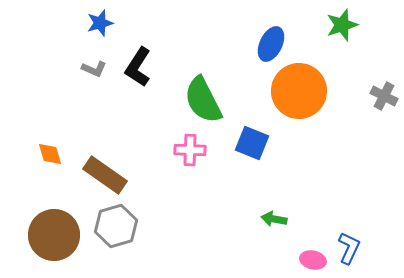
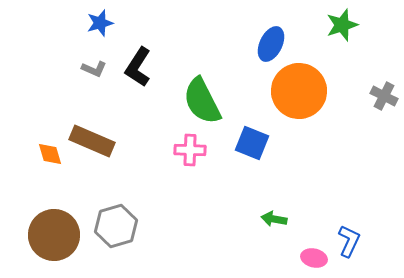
green semicircle: moved 1 px left, 1 px down
brown rectangle: moved 13 px left, 34 px up; rotated 12 degrees counterclockwise
blue L-shape: moved 7 px up
pink ellipse: moved 1 px right, 2 px up
